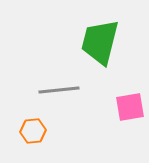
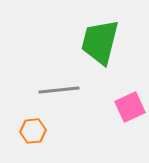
pink square: rotated 16 degrees counterclockwise
